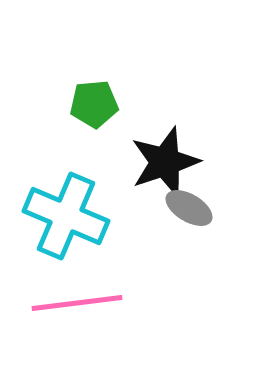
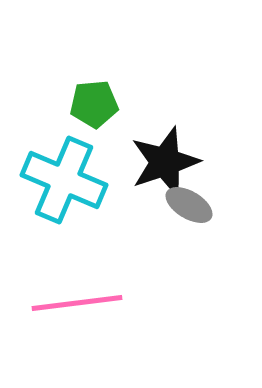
gray ellipse: moved 3 px up
cyan cross: moved 2 px left, 36 px up
